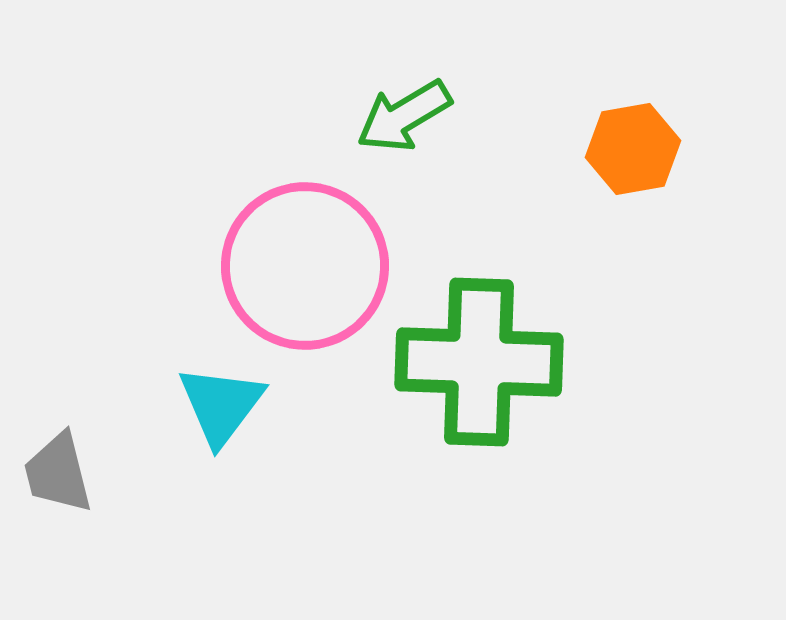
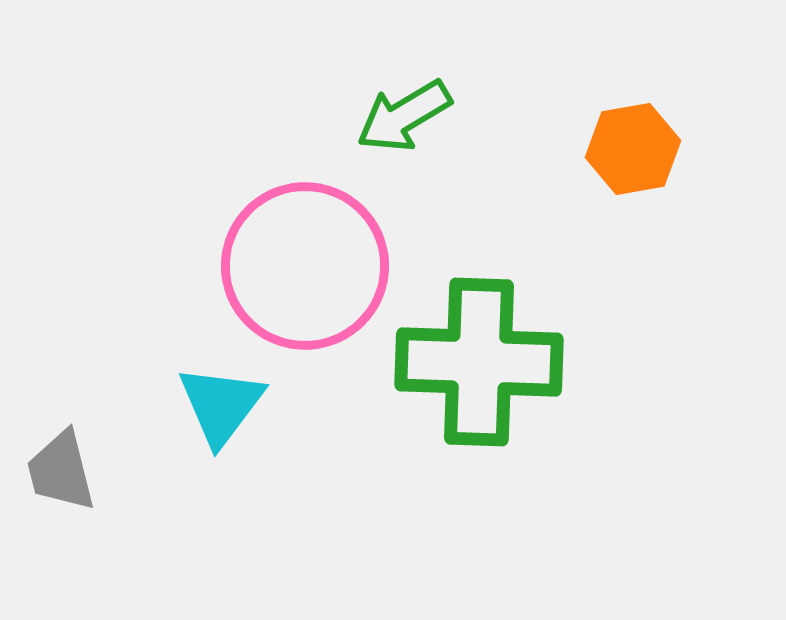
gray trapezoid: moved 3 px right, 2 px up
